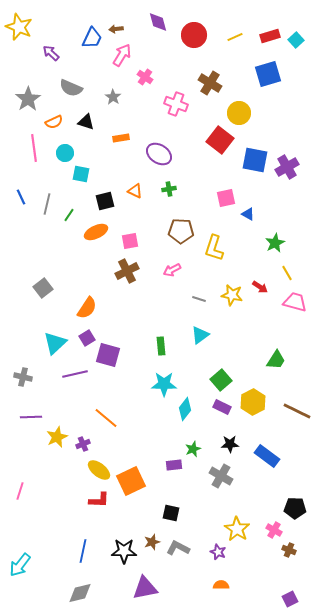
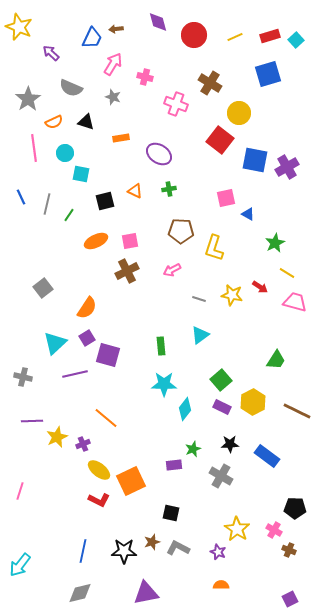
pink arrow at (122, 55): moved 9 px left, 9 px down
pink cross at (145, 77): rotated 21 degrees counterclockwise
gray star at (113, 97): rotated 14 degrees counterclockwise
orange ellipse at (96, 232): moved 9 px down
yellow line at (287, 273): rotated 28 degrees counterclockwise
purple line at (31, 417): moved 1 px right, 4 px down
red L-shape at (99, 500): rotated 25 degrees clockwise
purple triangle at (145, 588): moved 1 px right, 5 px down
